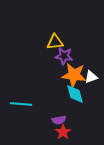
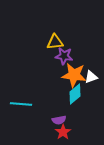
cyan diamond: rotated 65 degrees clockwise
